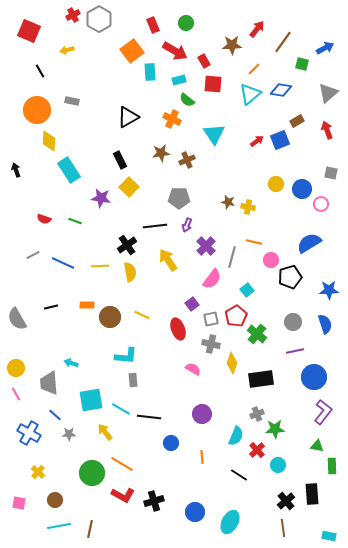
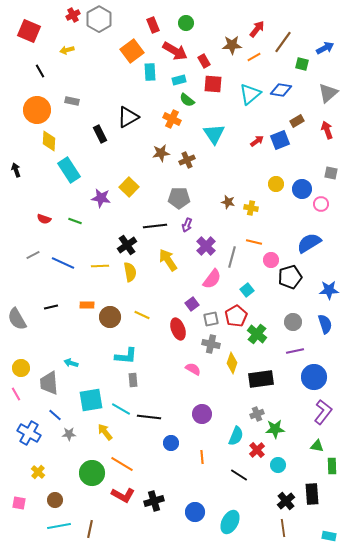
orange line at (254, 69): moved 12 px up; rotated 16 degrees clockwise
black rectangle at (120, 160): moved 20 px left, 26 px up
yellow cross at (248, 207): moved 3 px right, 1 px down
yellow circle at (16, 368): moved 5 px right
